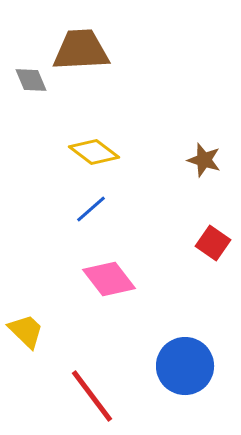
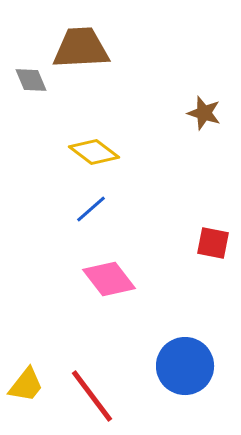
brown trapezoid: moved 2 px up
brown star: moved 47 px up
red square: rotated 24 degrees counterclockwise
yellow trapezoid: moved 54 px down; rotated 84 degrees clockwise
